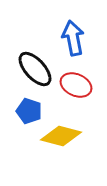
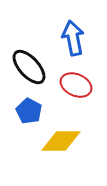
black ellipse: moved 6 px left, 2 px up
blue pentagon: rotated 10 degrees clockwise
yellow diamond: moved 5 px down; rotated 15 degrees counterclockwise
